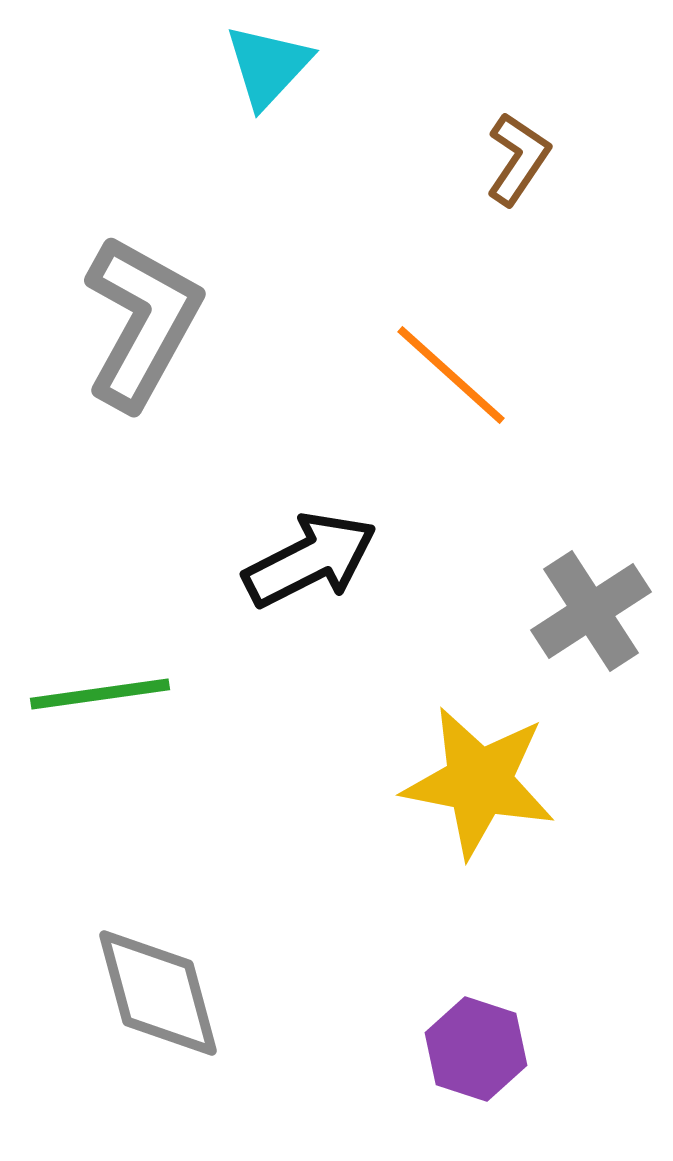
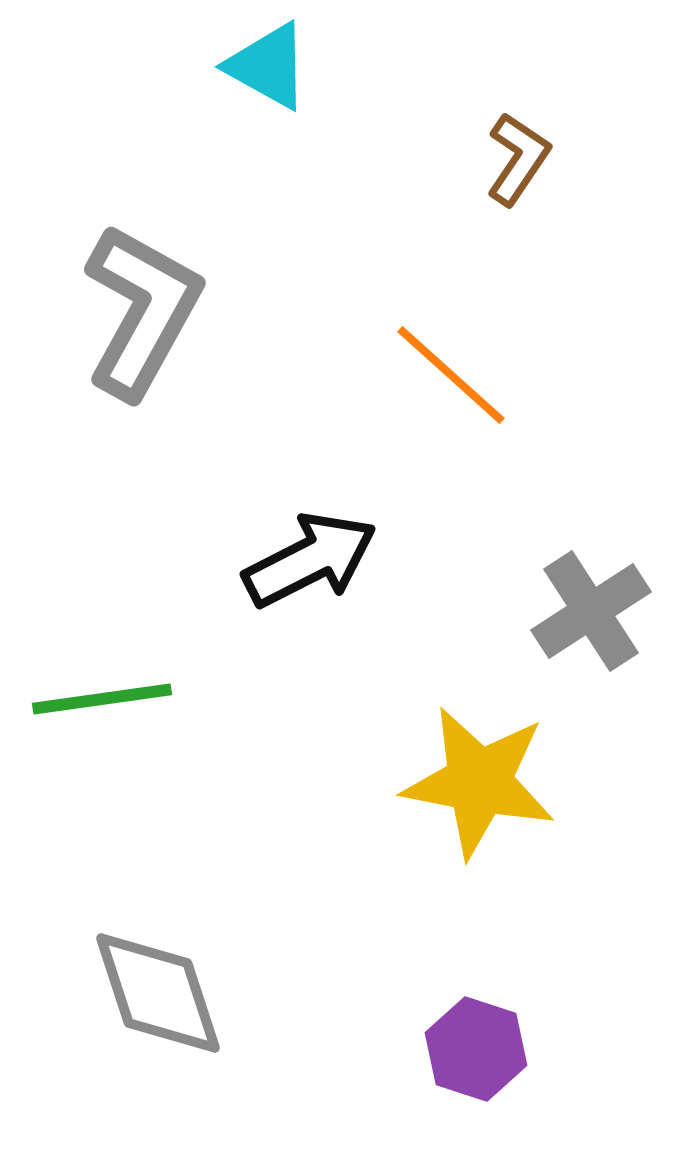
cyan triangle: rotated 44 degrees counterclockwise
gray L-shape: moved 11 px up
green line: moved 2 px right, 5 px down
gray diamond: rotated 3 degrees counterclockwise
